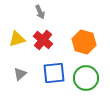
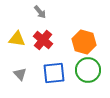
gray arrow: rotated 16 degrees counterclockwise
yellow triangle: rotated 24 degrees clockwise
gray triangle: rotated 32 degrees counterclockwise
green circle: moved 2 px right, 8 px up
